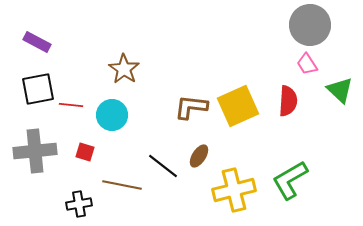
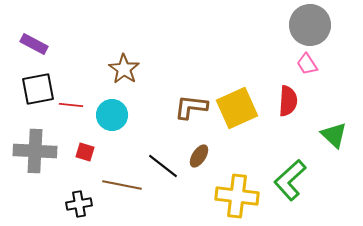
purple rectangle: moved 3 px left, 2 px down
green triangle: moved 6 px left, 45 px down
yellow square: moved 1 px left, 2 px down
gray cross: rotated 9 degrees clockwise
green L-shape: rotated 12 degrees counterclockwise
yellow cross: moved 3 px right, 6 px down; rotated 21 degrees clockwise
